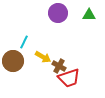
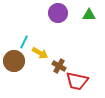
yellow arrow: moved 3 px left, 4 px up
brown circle: moved 1 px right
red trapezoid: moved 8 px right, 3 px down; rotated 30 degrees clockwise
